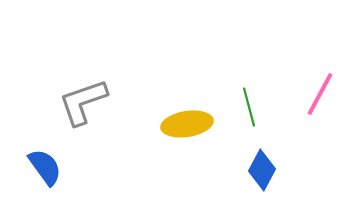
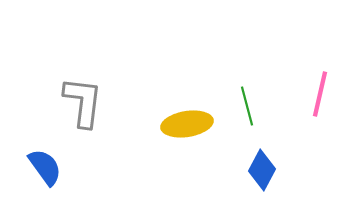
pink line: rotated 15 degrees counterclockwise
gray L-shape: rotated 116 degrees clockwise
green line: moved 2 px left, 1 px up
